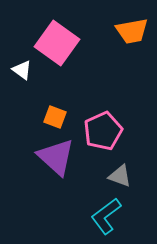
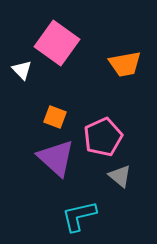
orange trapezoid: moved 7 px left, 33 px down
white triangle: rotated 10 degrees clockwise
pink pentagon: moved 6 px down
purple triangle: moved 1 px down
gray triangle: rotated 20 degrees clockwise
cyan L-shape: moved 27 px left; rotated 24 degrees clockwise
